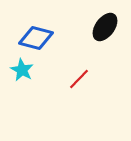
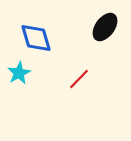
blue diamond: rotated 60 degrees clockwise
cyan star: moved 3 px left, 3 px down; rotated 15 degrees clockwise
